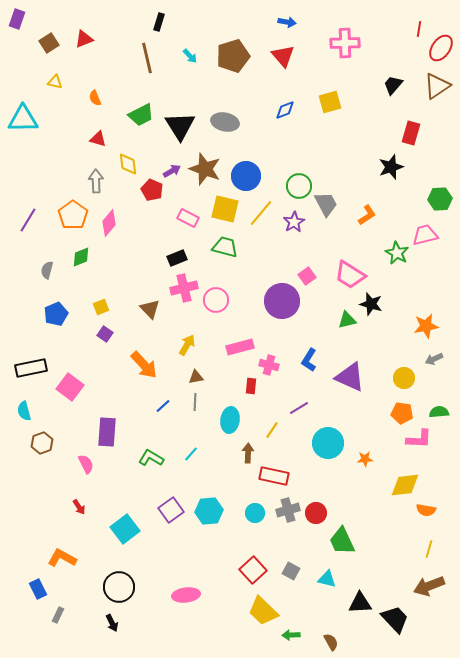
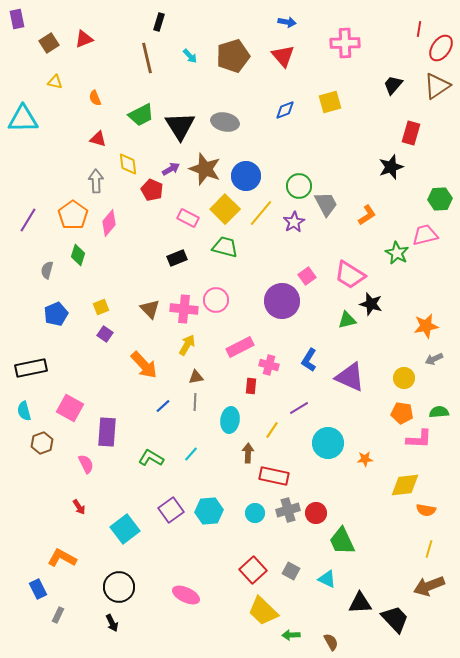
purple rectangle at (17, 19): rotated 30 degrees counterclockwise
purple arrow at (172, 171): moved 1 px left, 2 px up
yellow square at (225, 209): rotated 32 degrees clockwise
green diamond at (81, 257): moved 3 px left, 2 px up; rotated 50 degrees counterclockwise
pink cross at (184, 288): moved 21 px down; rotated 20 degrees clockwise
pink rectangle at (240, 347): rotated 12 degrees counterclockwise
pink square at (70, 387): moved 21 px down; rotated 8 degrees counterclockwise
cyan triangle at (327, 579): rotated 12 degrees clockwise
pink ellipse at (186, 595): rotated 32 degrees clockwise
